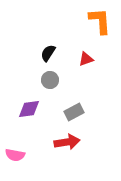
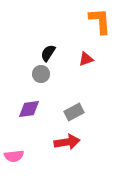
gray circle: moved 9 px left, 6 px up
pink semicircle: moved 1 px left, 1 px down; rotated 18 degrees counterclockwise
